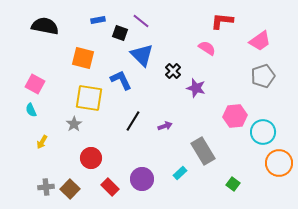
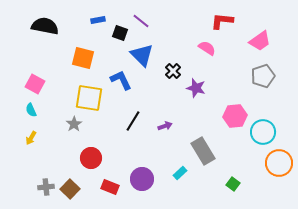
yellow arrow: moved 11 px left, 4 px up
red rectangle: rotated 24 degrees counterclockwise
